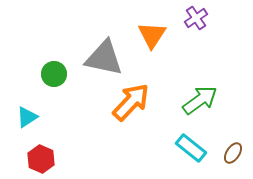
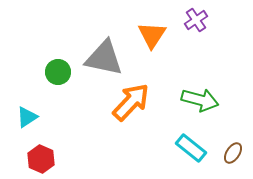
purple cross: moved 2 px down
green circle: moved 4 px right, 2 px up
green arrow: rotated 51 degrees clockwise
